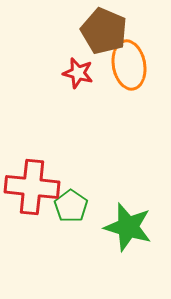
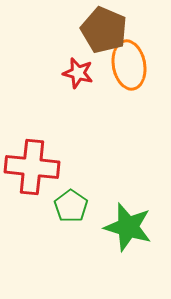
brown pentagon: moved 1 px up
red cross: moved 20 px up
